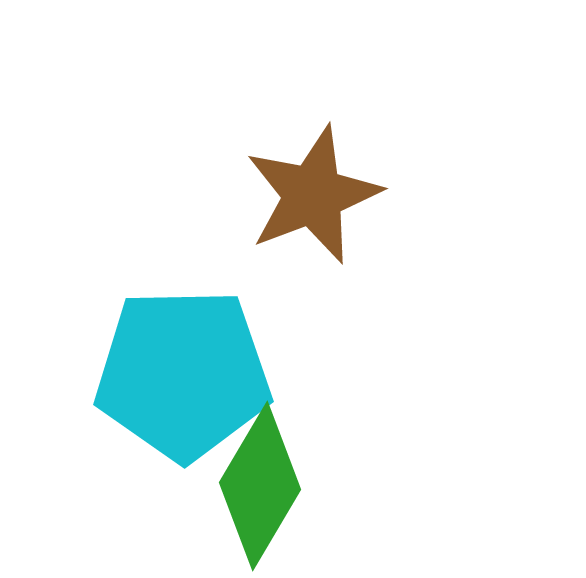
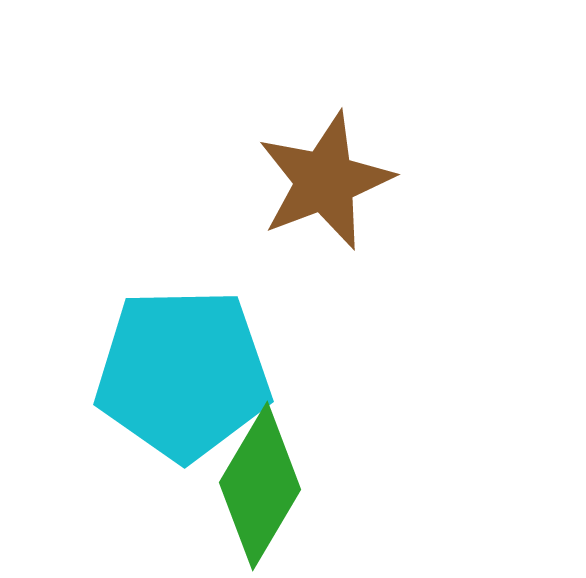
brown star: moved 12 px right, 14 px up
